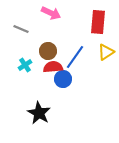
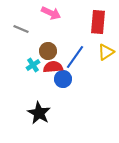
cyan cross: moved 8 px right
